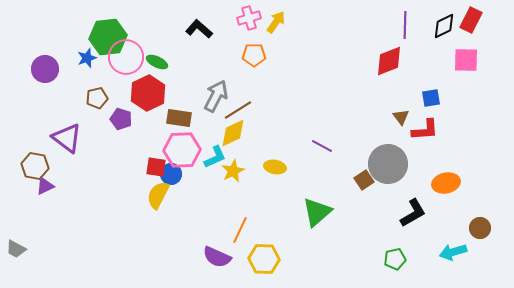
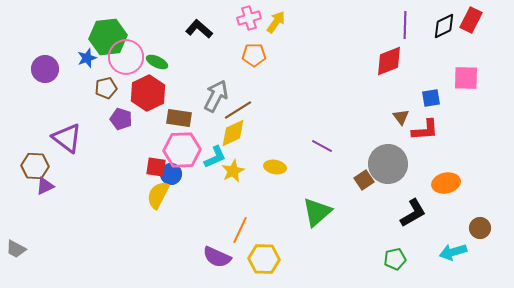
pink square at (466, 60): moved 18 px down
brown pentagon at (97, 98): moved 9 px right, 10 px up
brown hexagon at (35, 166): rotated 8 degrees counterclockwise
